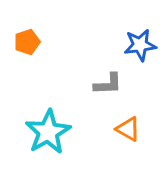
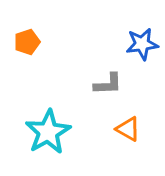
blue star: moved 2 px right, 1 px up
